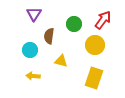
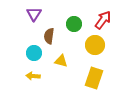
cyan circle: moved 4 px right, 3 px down
